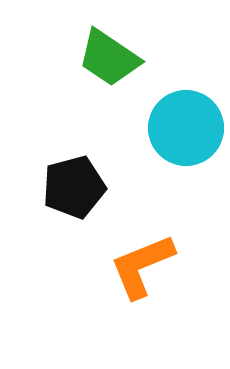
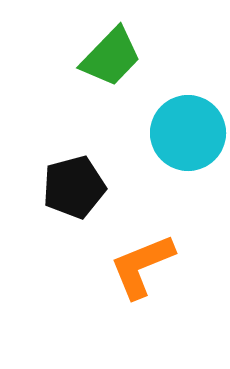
green trapezoid: moved 2 px right, 1 px up; rotated 80 degrees counterclockwise
cyan circle: moved 2 px right, 5 px down
